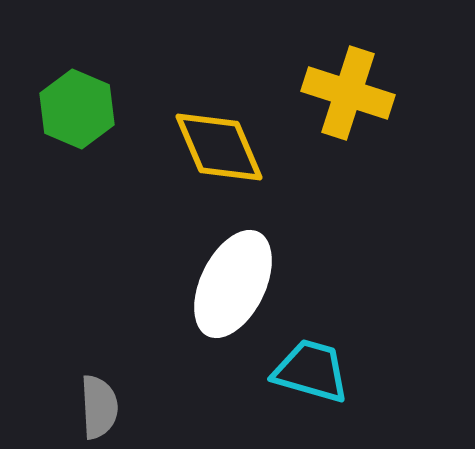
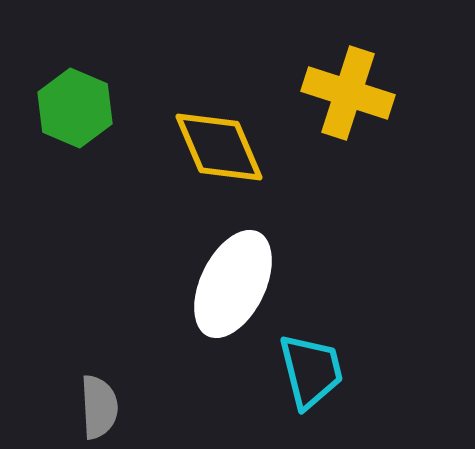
green hexagon: moved 2 px left, 1 px up
cyan trapezoid: rotated 60 degrees clockwise
